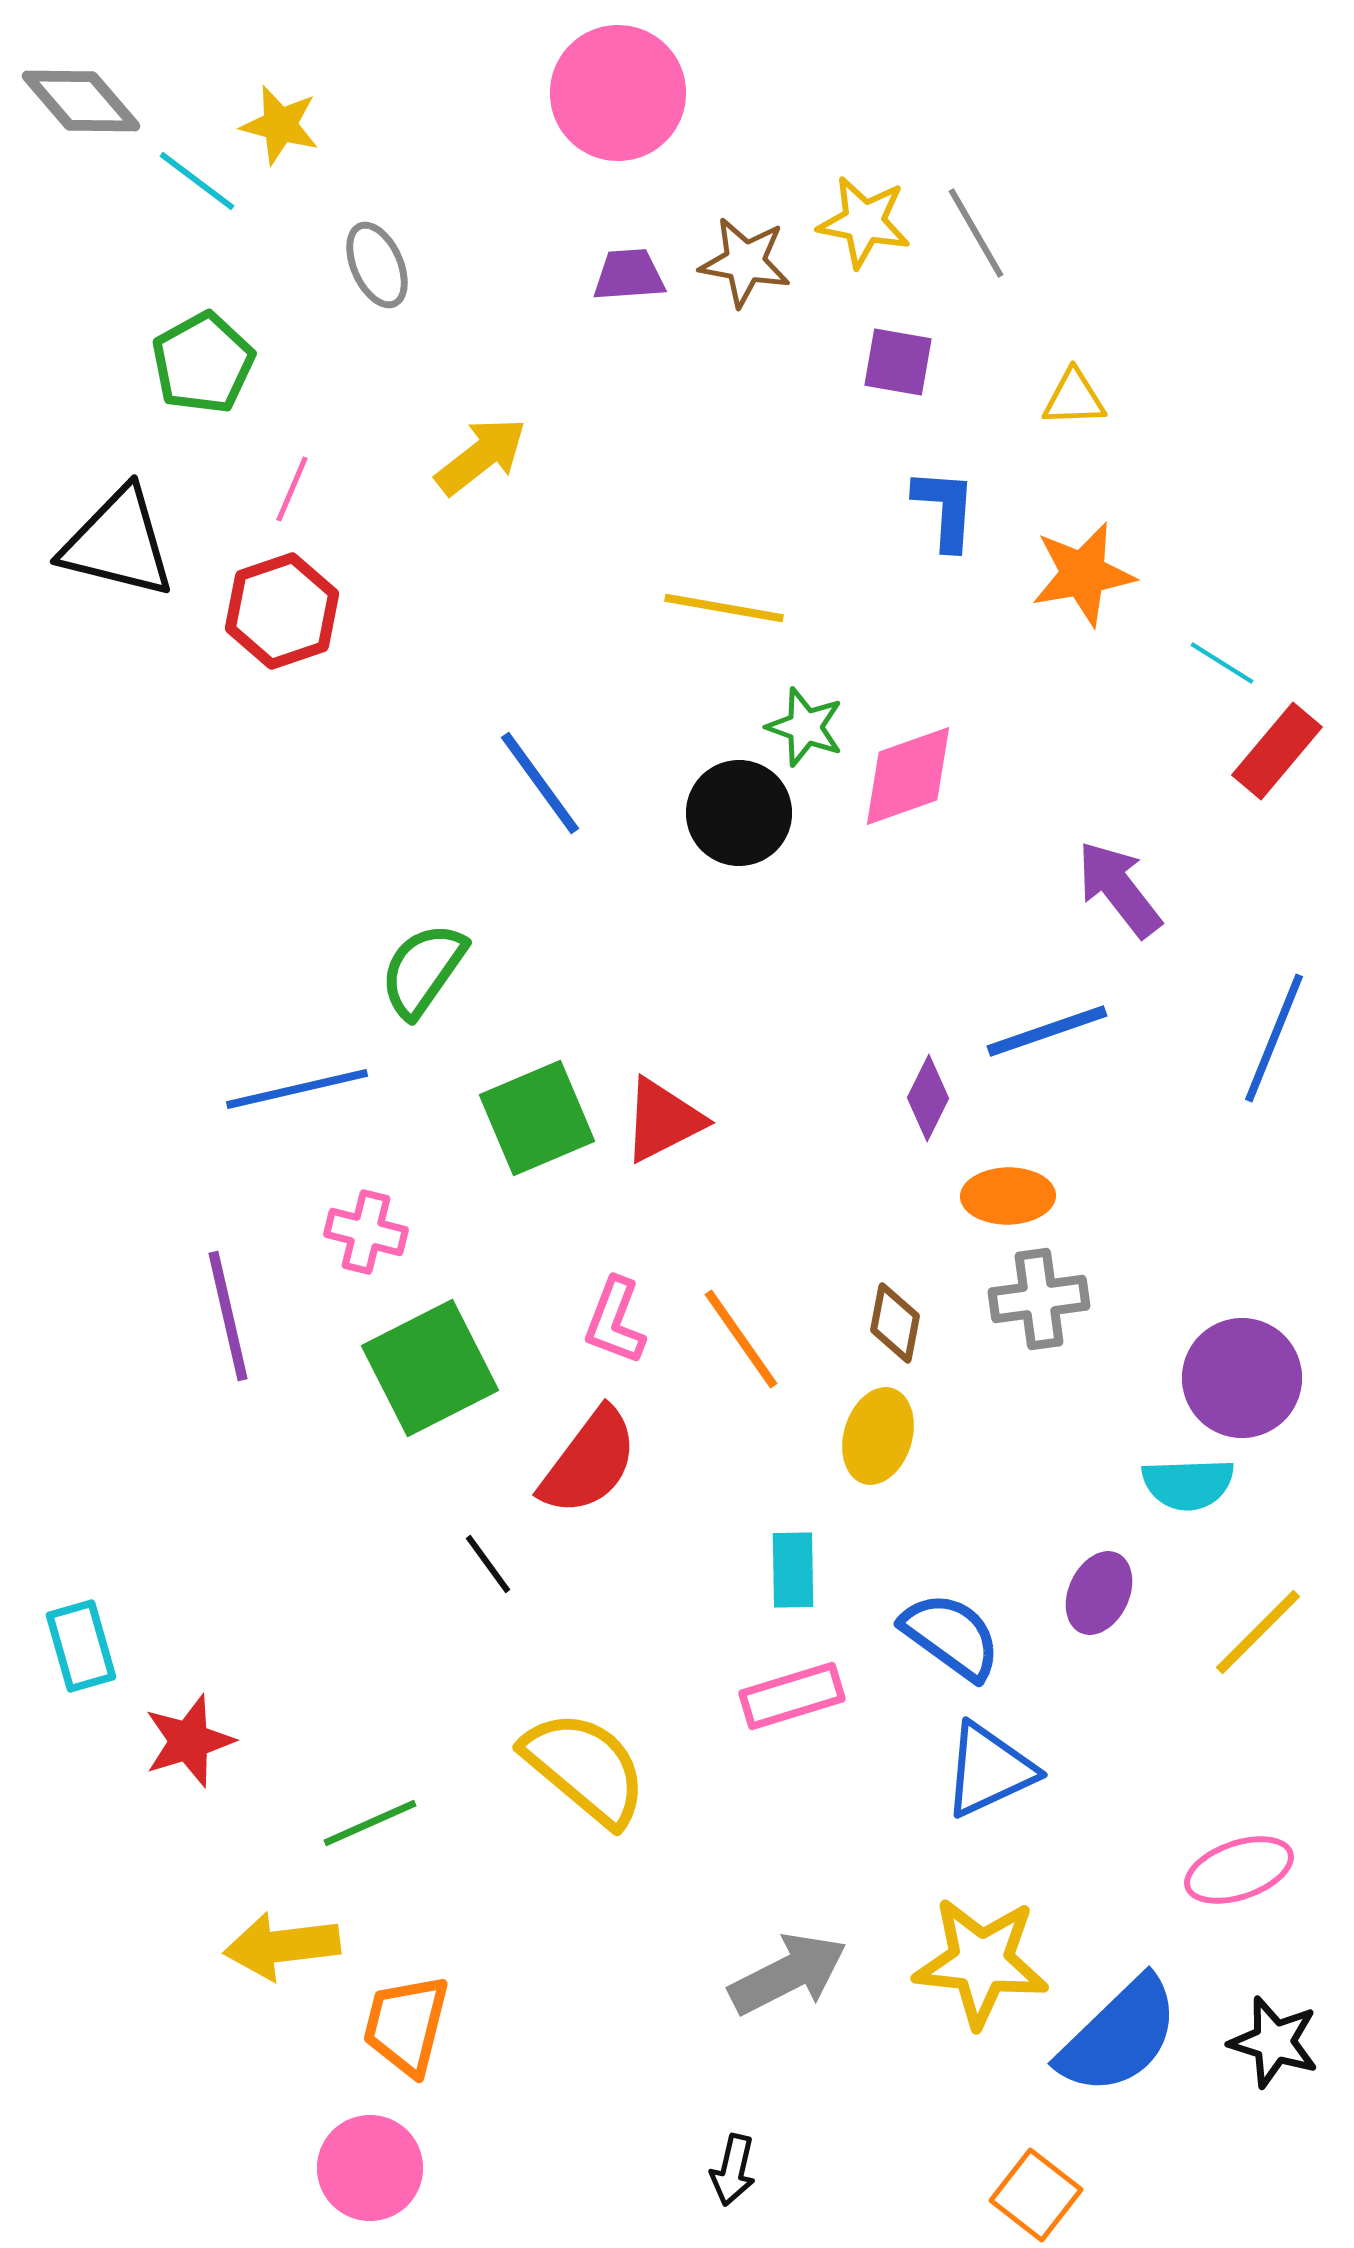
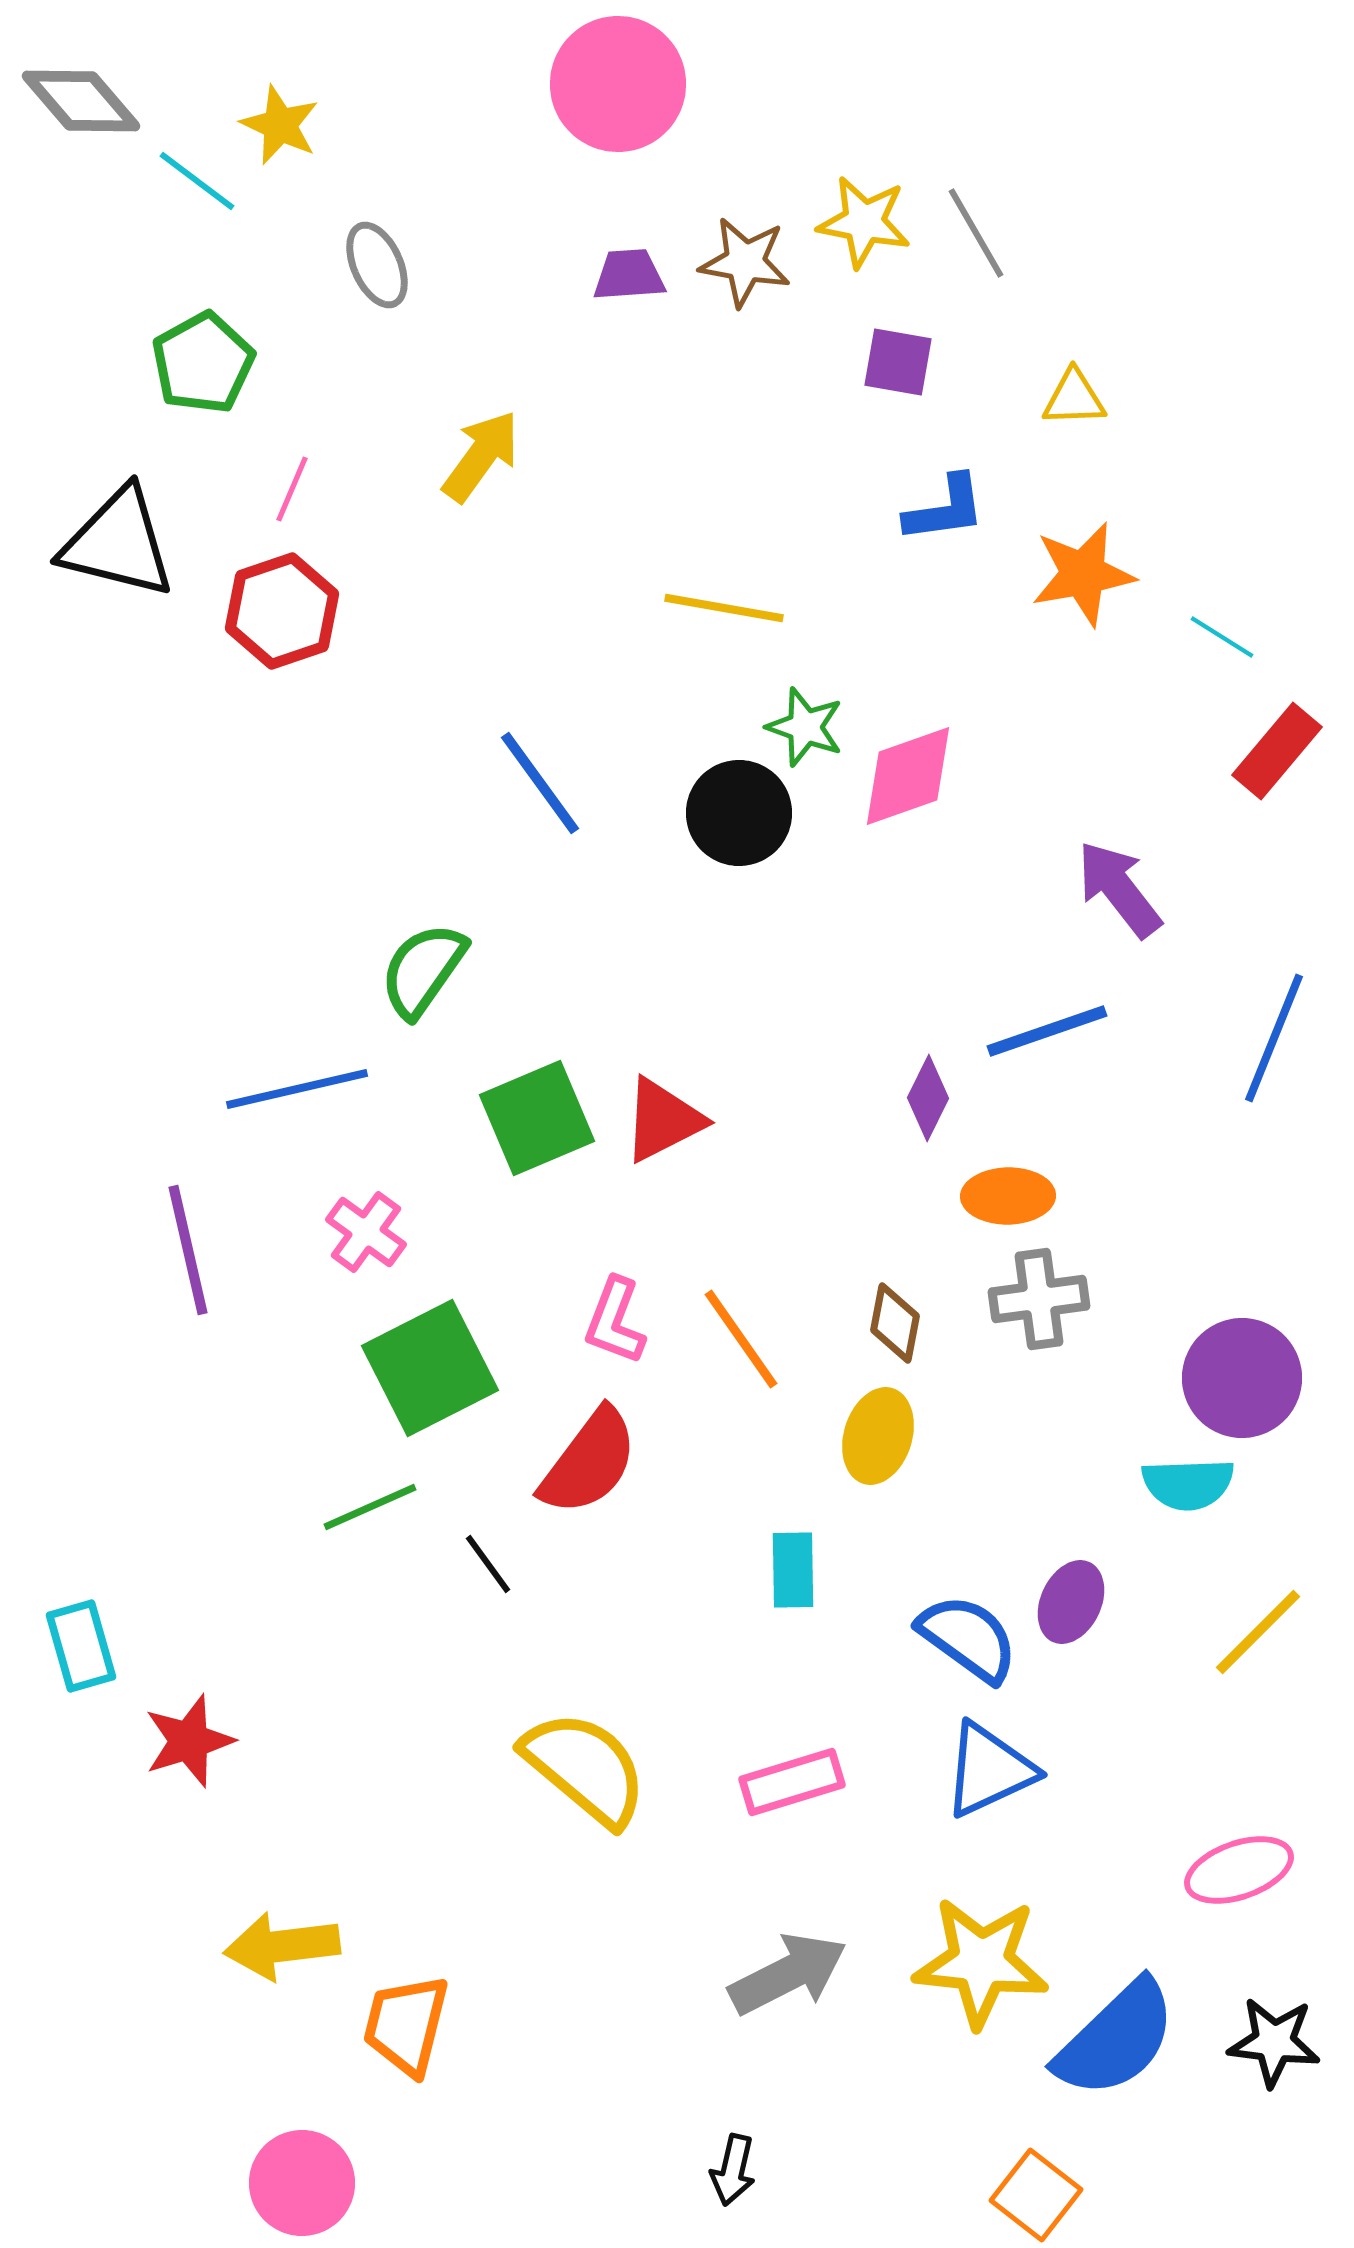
pink circle at (618, 93): moved 9 px up
yellow star at (280, 125): rotated 10 degrees clockwise
yellow arrow at (481, 456): rotated 16 degrees counterclockwise
blue L-shape at (945, 509): rotated 78 degrees clockwise
cyan line at (1222, 663): moved 26 px up
pink cross at (366, 1232): rotated 22 degrees clockwise
purple line at (228, 1316): moved 40 px left, 66 px up
purple ellipse at (1099, 1593): moved 28 px left, 9 px down
blue semicircle at (951, 1636): moved 17 px right, 2 px down
pink rectangle at (792, 1696): moved 86 px down
green line at (370, 1823): moved 316 px up
blue semicircle at (1119, 2036): moved 3 px left, 3 px down
black star at (1274, 2042): rotated 10 degrees counterclockwise
pink circle at (370, 2168): moved 68 px left, 15 px down
